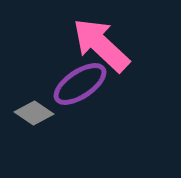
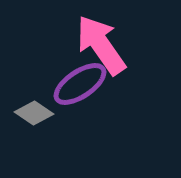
pink arrow: rotated 12 degrees clockwise
